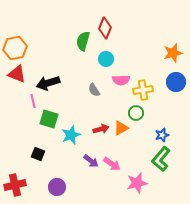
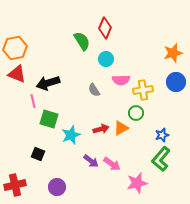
green semicircle: moved 1 px left; rotated 132 degrees clockwise
